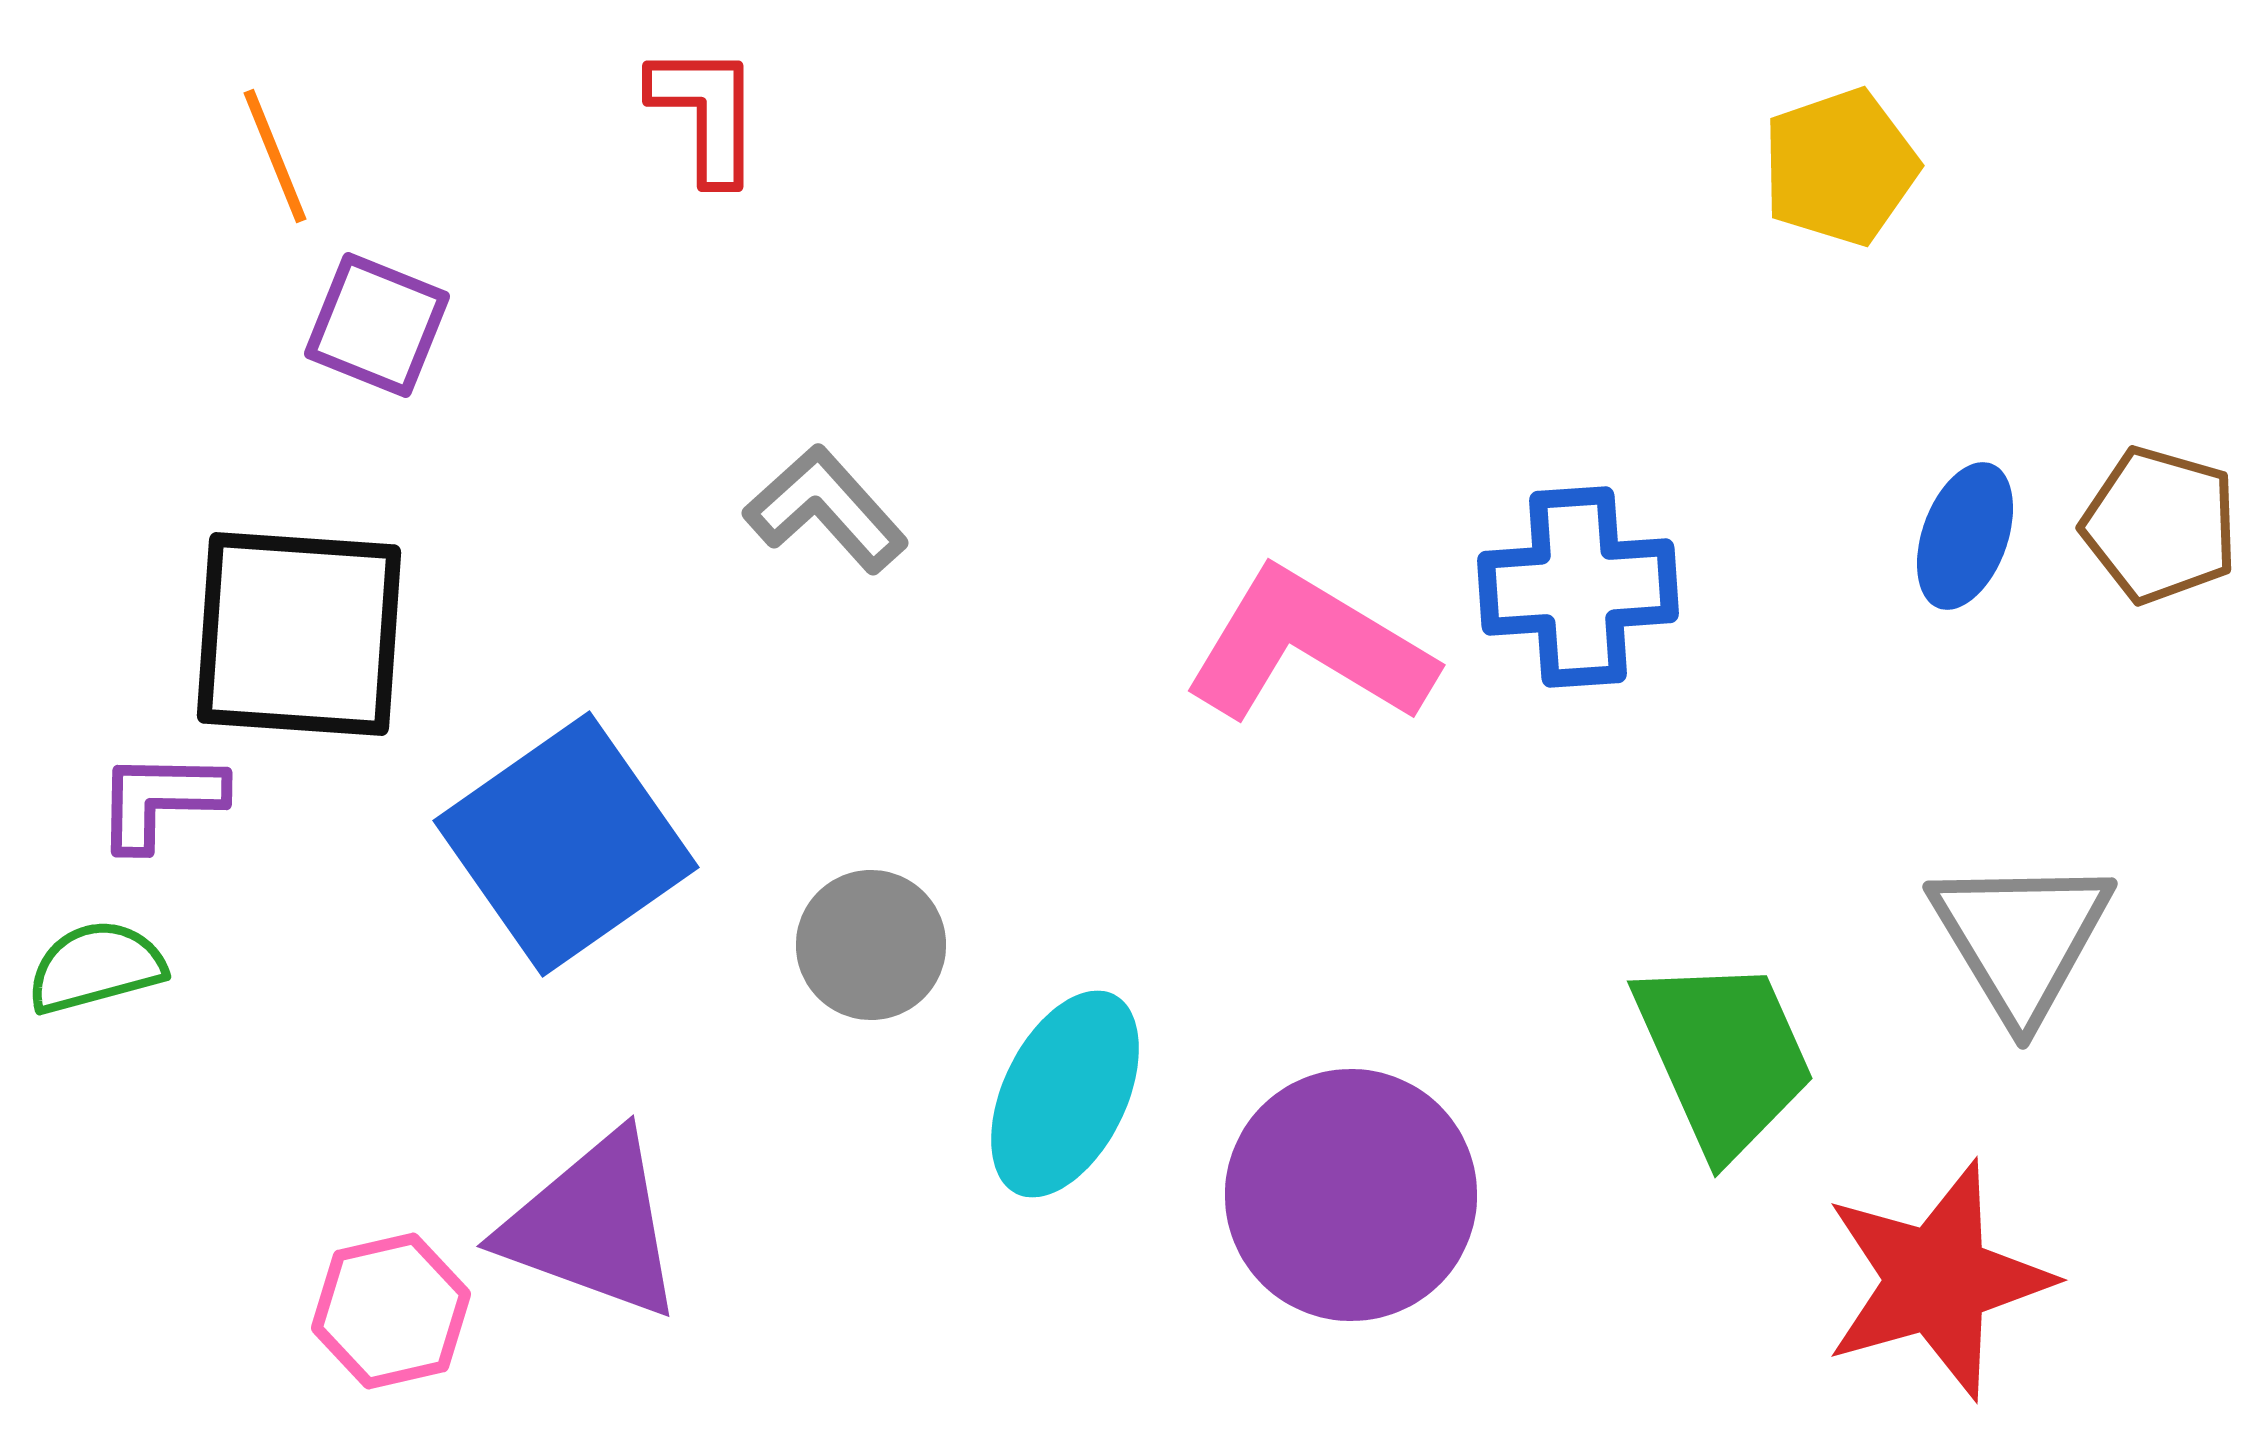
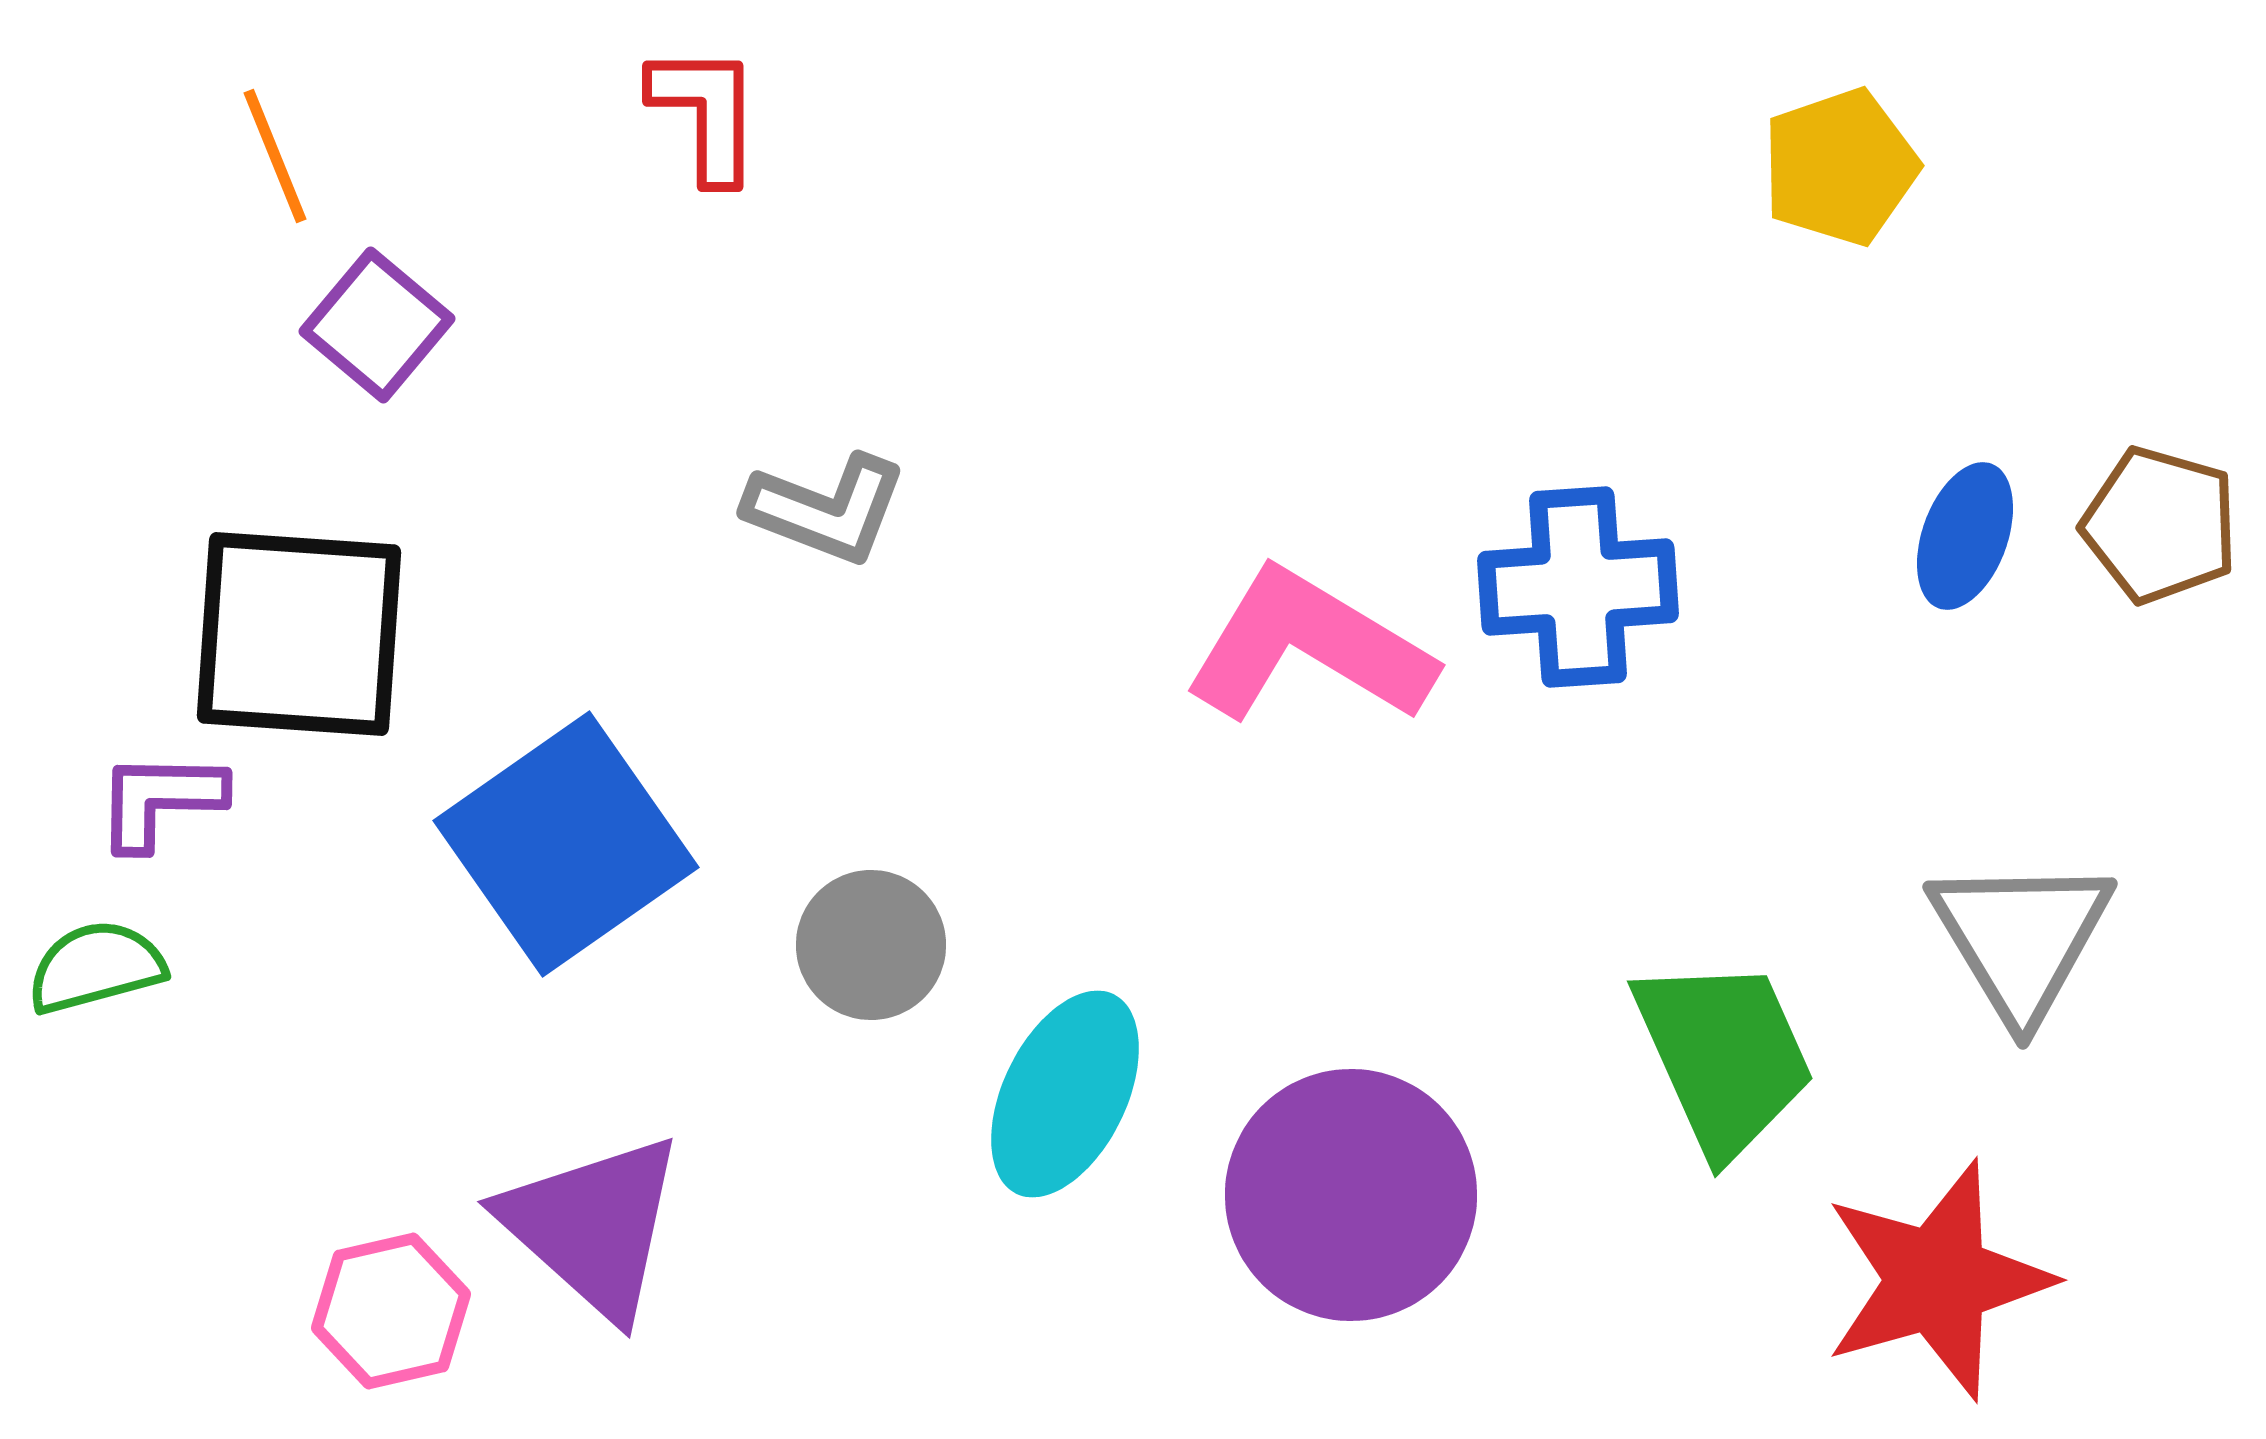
purple square: rotated 18 degrees clockwise
gray L-shape: rotated 153 degrees clockwise
purple triangle: rotated 22 degrees clockwise
